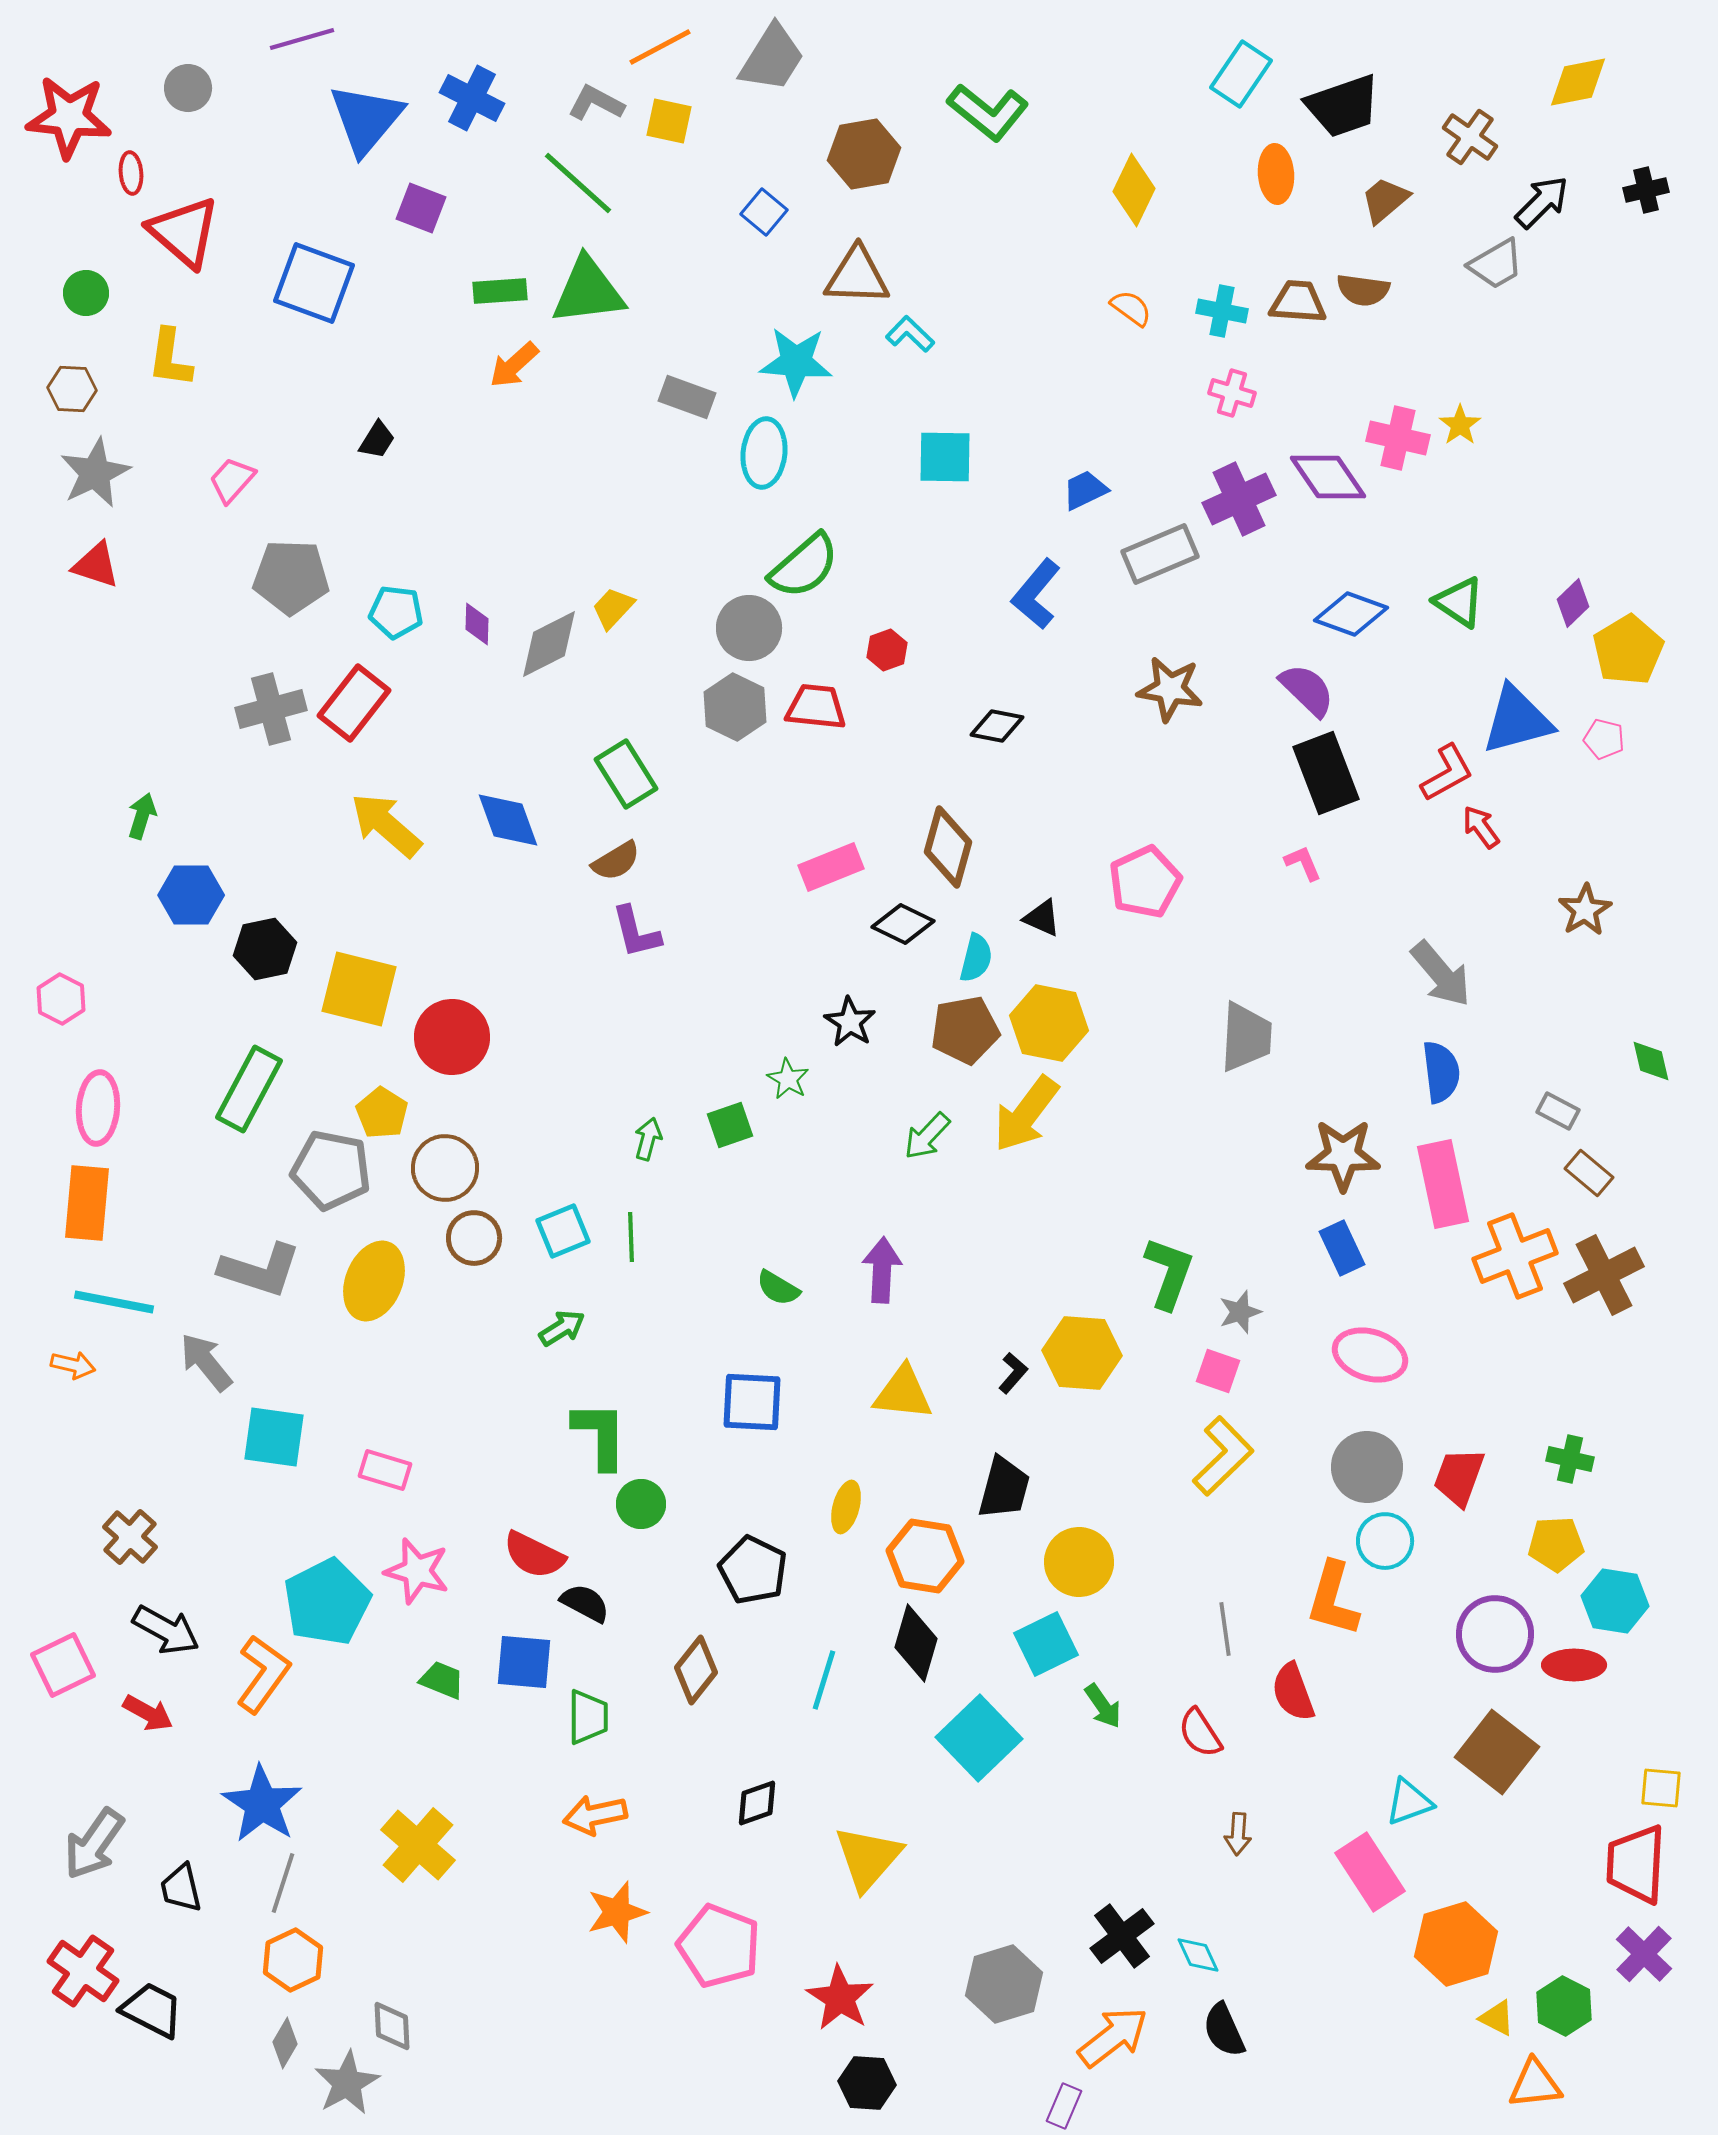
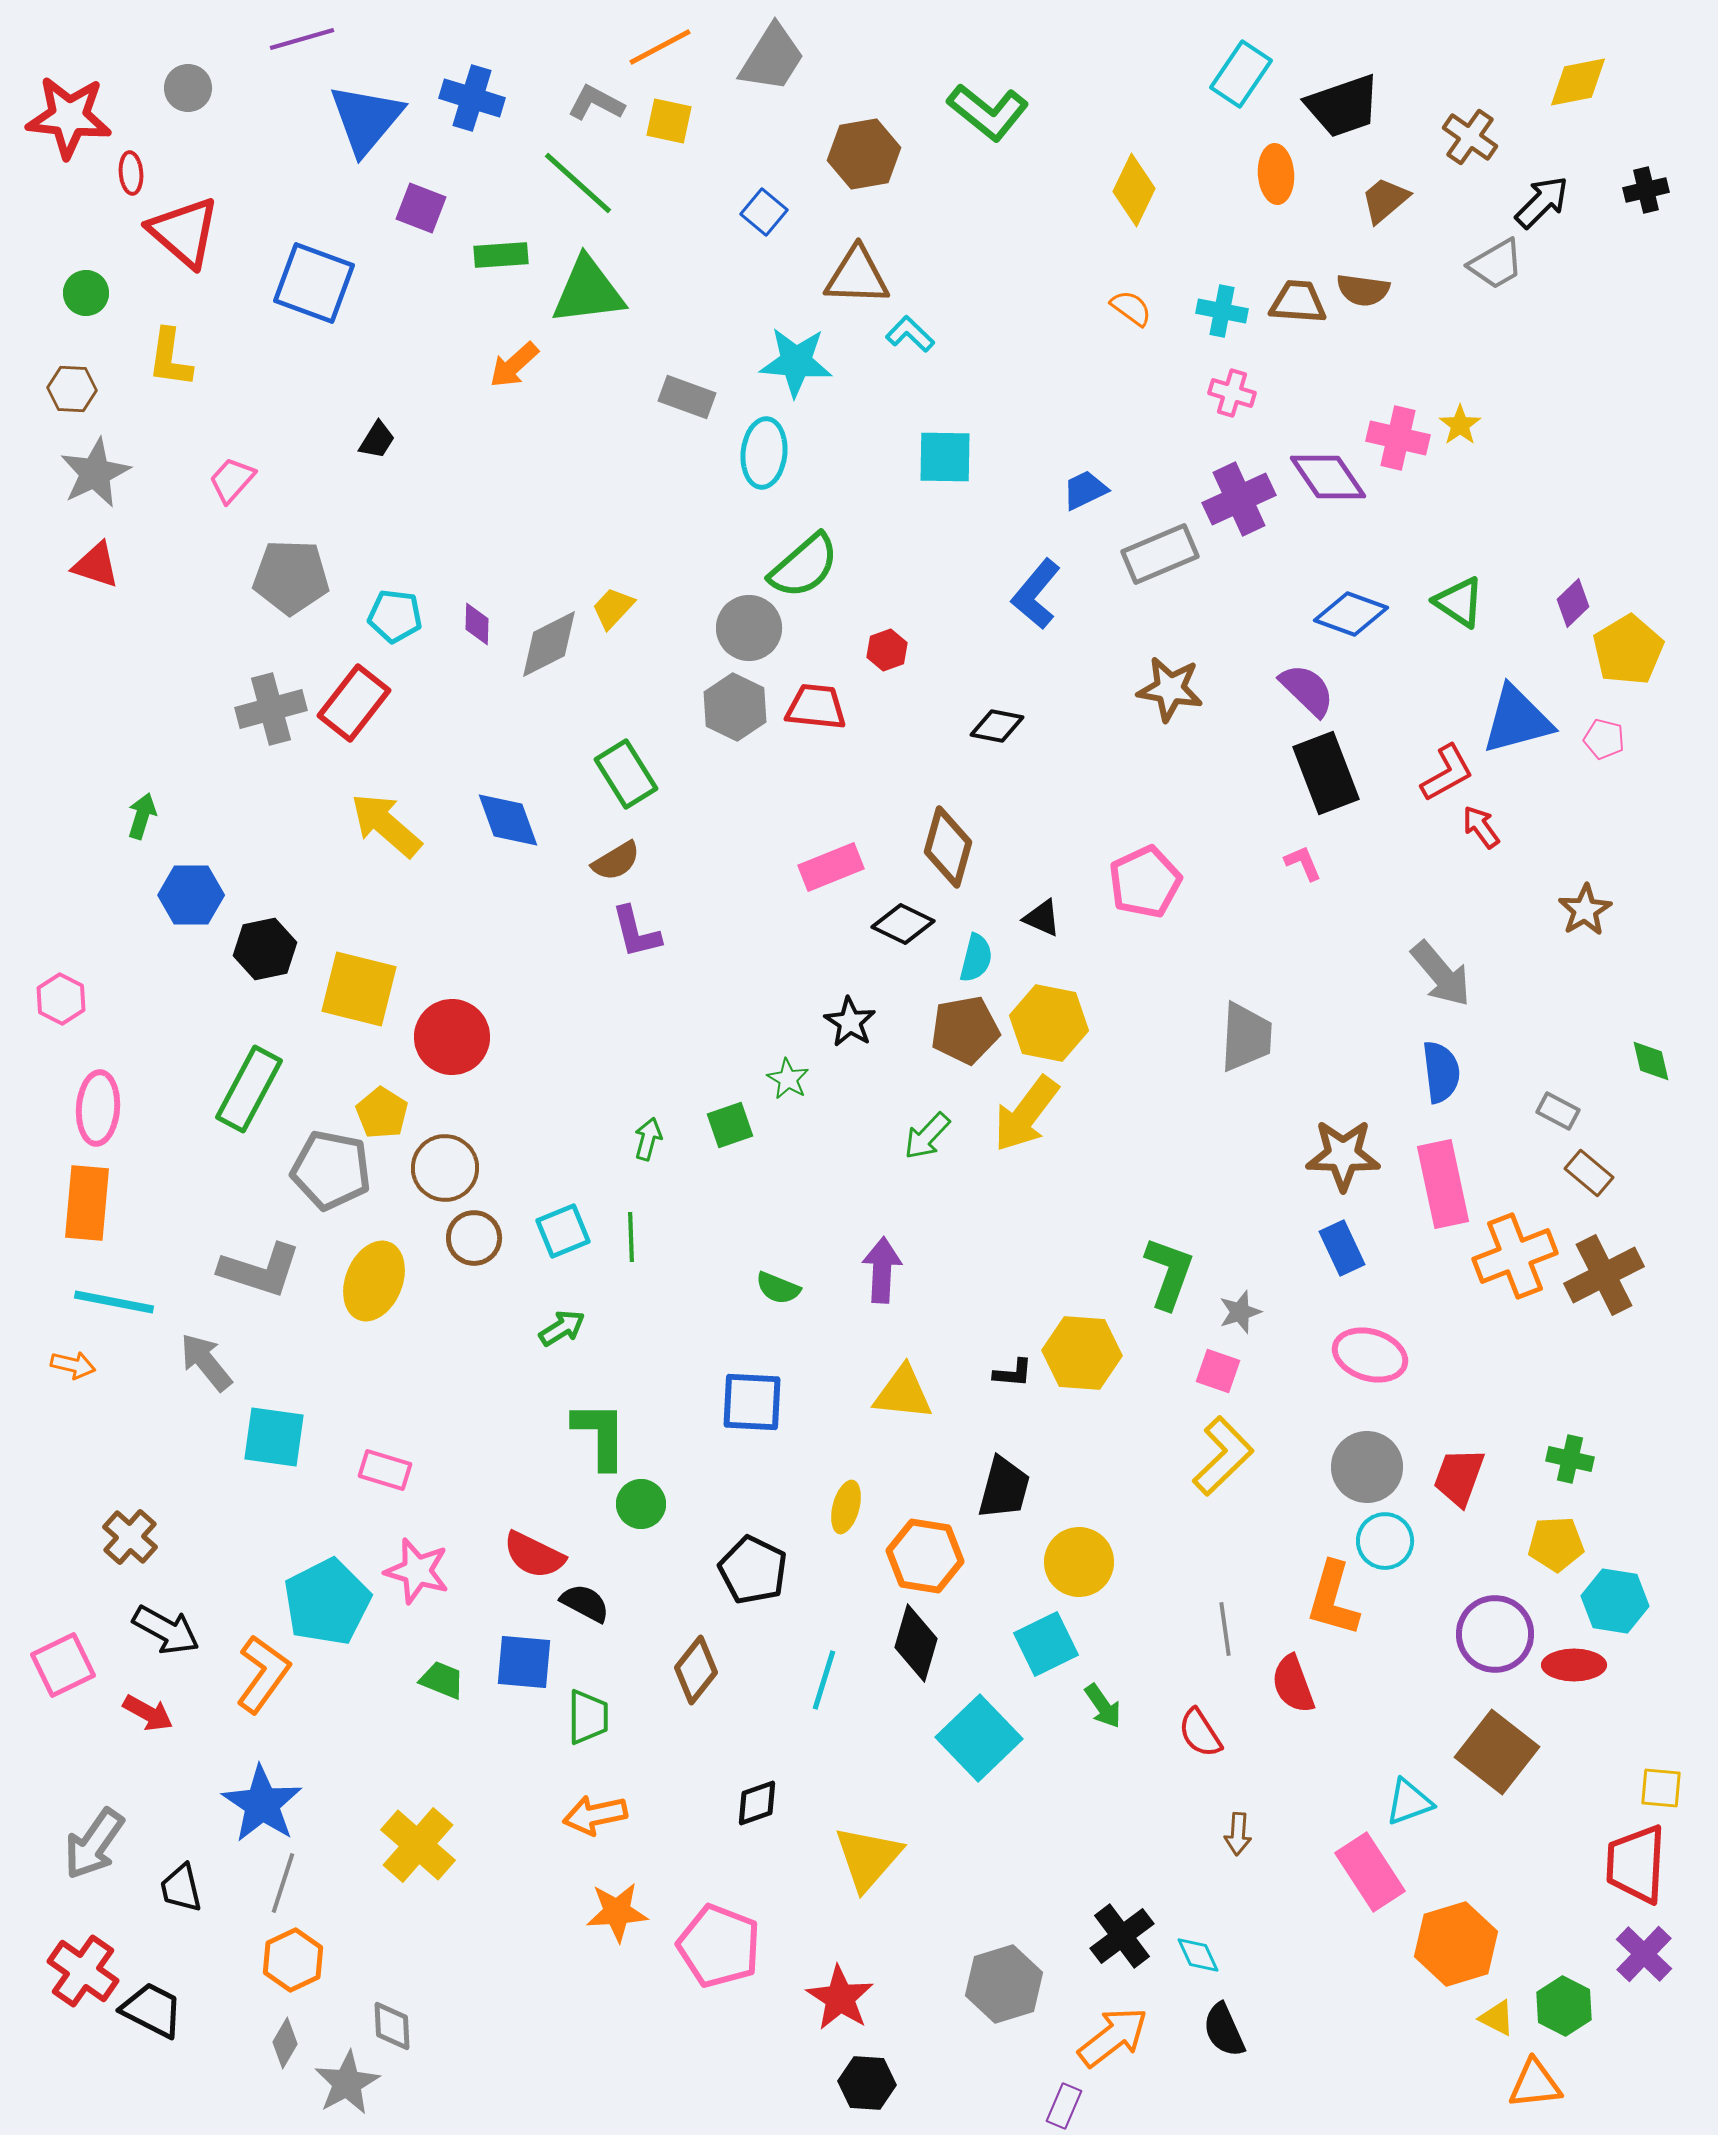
blue cross at (472, 98): rotated 10 degrees counterclockwise
green rectangle at (500, 291): moved 1 px right, 36 px up
cyan pentagon at (396, 612): moved 1 px left, 4 px down
green semicircle at (778, 1288): rotated 9 degrees counterclockwise
black L-shape at (1013, 1373): rotated 54 degrees clockwise
red semicircle at (1293, 1692): moved 8 px up
orange star at (617, 1912): rotated 12 degrees clockwise
